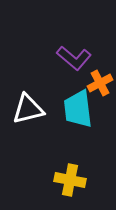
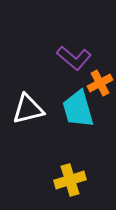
cyan trapezoid: rotated 9 degrees counterclockwise
yellow cross: rotated 28 degrees counterclockwise
